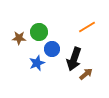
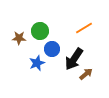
orange line: moved 3 px left, 1 px down
green circle: moved 1 px right, 1 px up
black arrow: rotated 15 degrees clockwise
